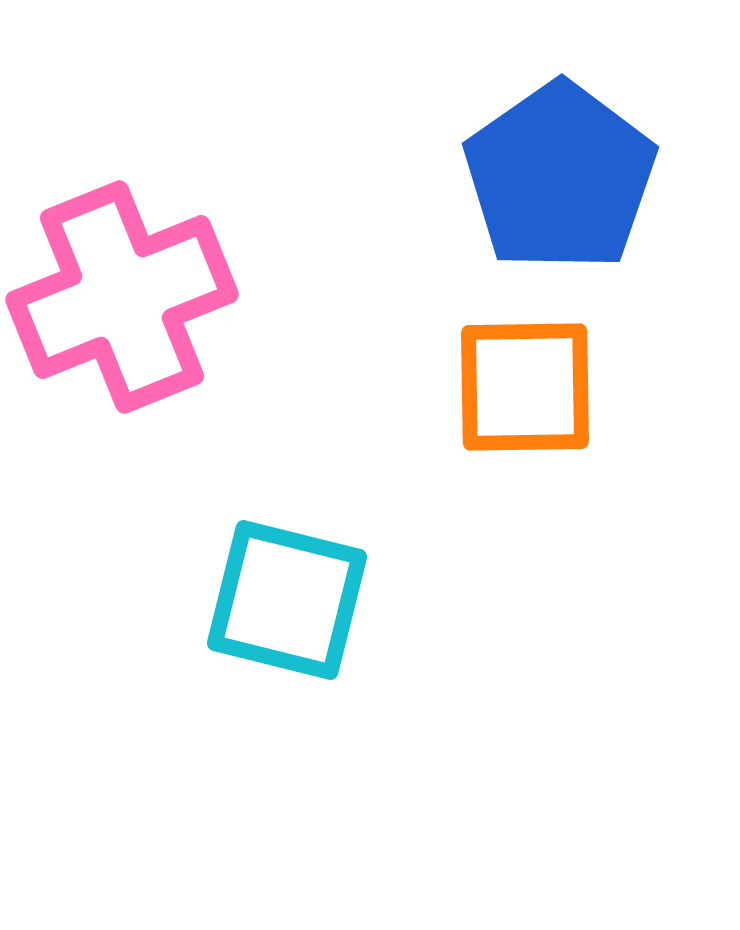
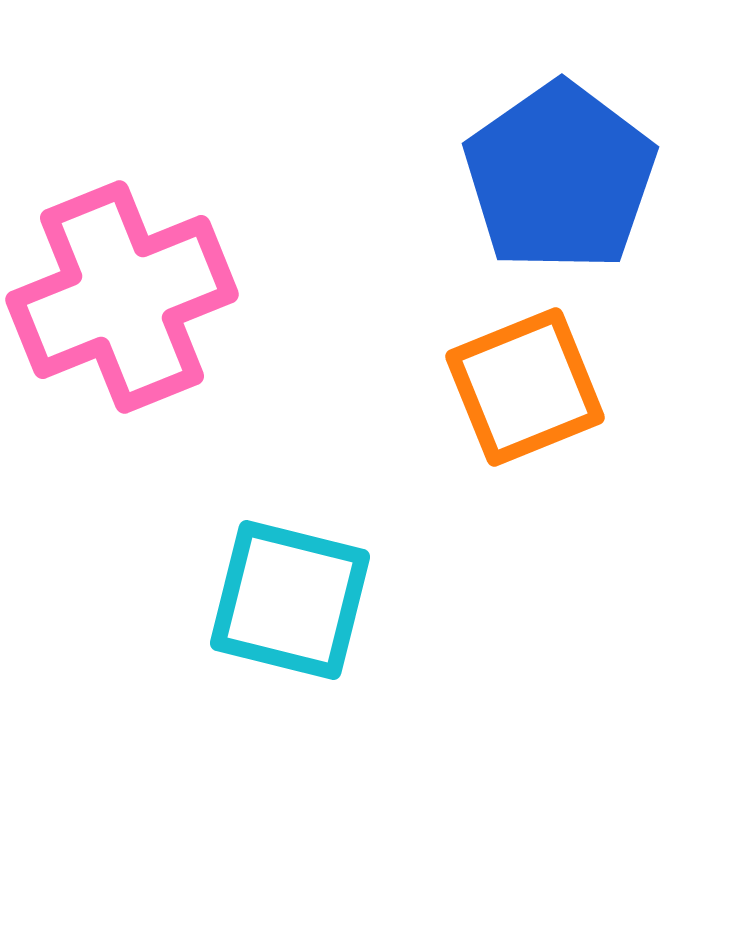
orange square: rotated 21 degrees counterclockwise
cyan square: moved 3 px right
